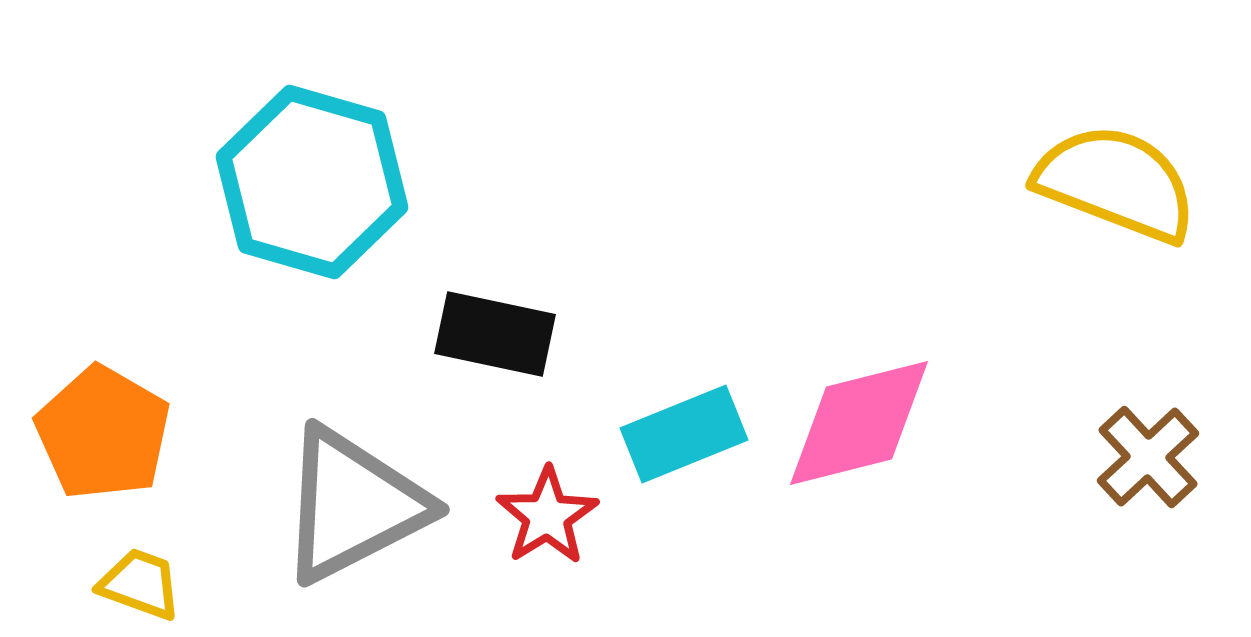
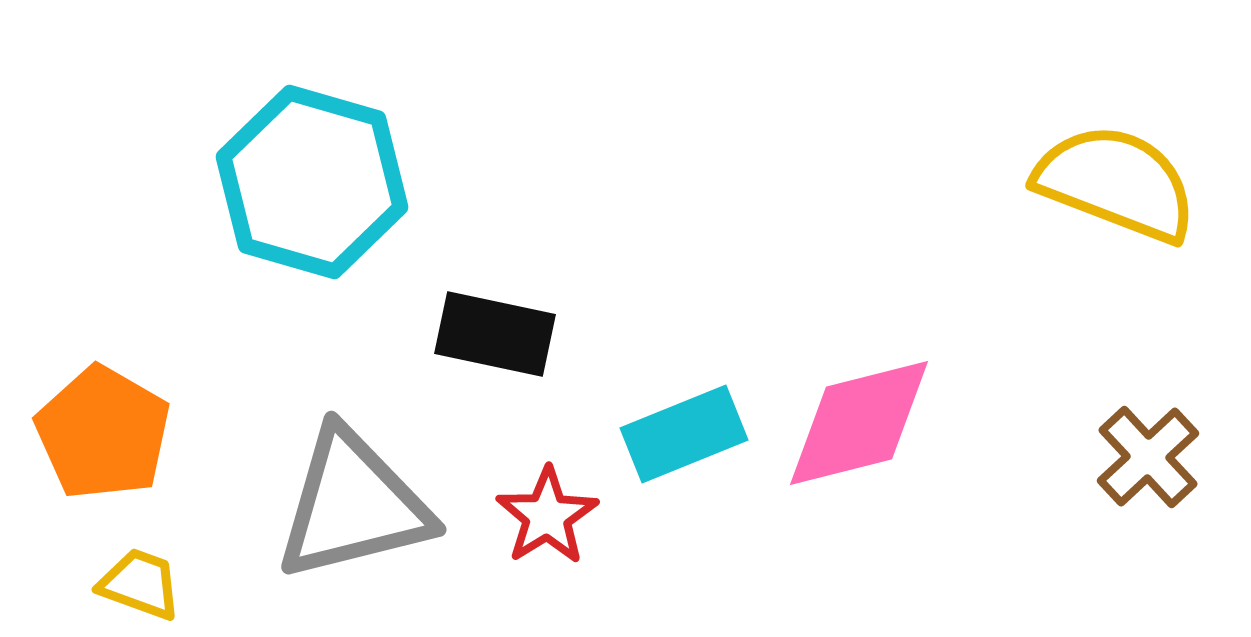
gray triangle: rotated 13 degrees clockwise
